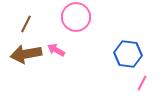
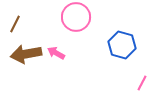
brown line: moved 11 px left
pink arrow: moved 3 px down
blue hexagon: moved 6 px left, 9 px up; rotated 8 degrees clockwise
